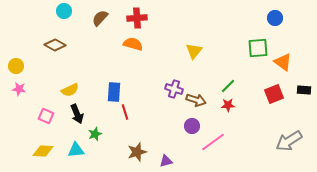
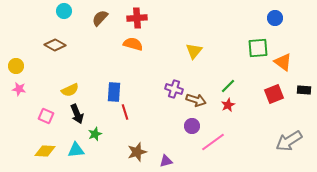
red star: rotated 24 degrees counterclockwise
yellow diamond: moved 2 px right
